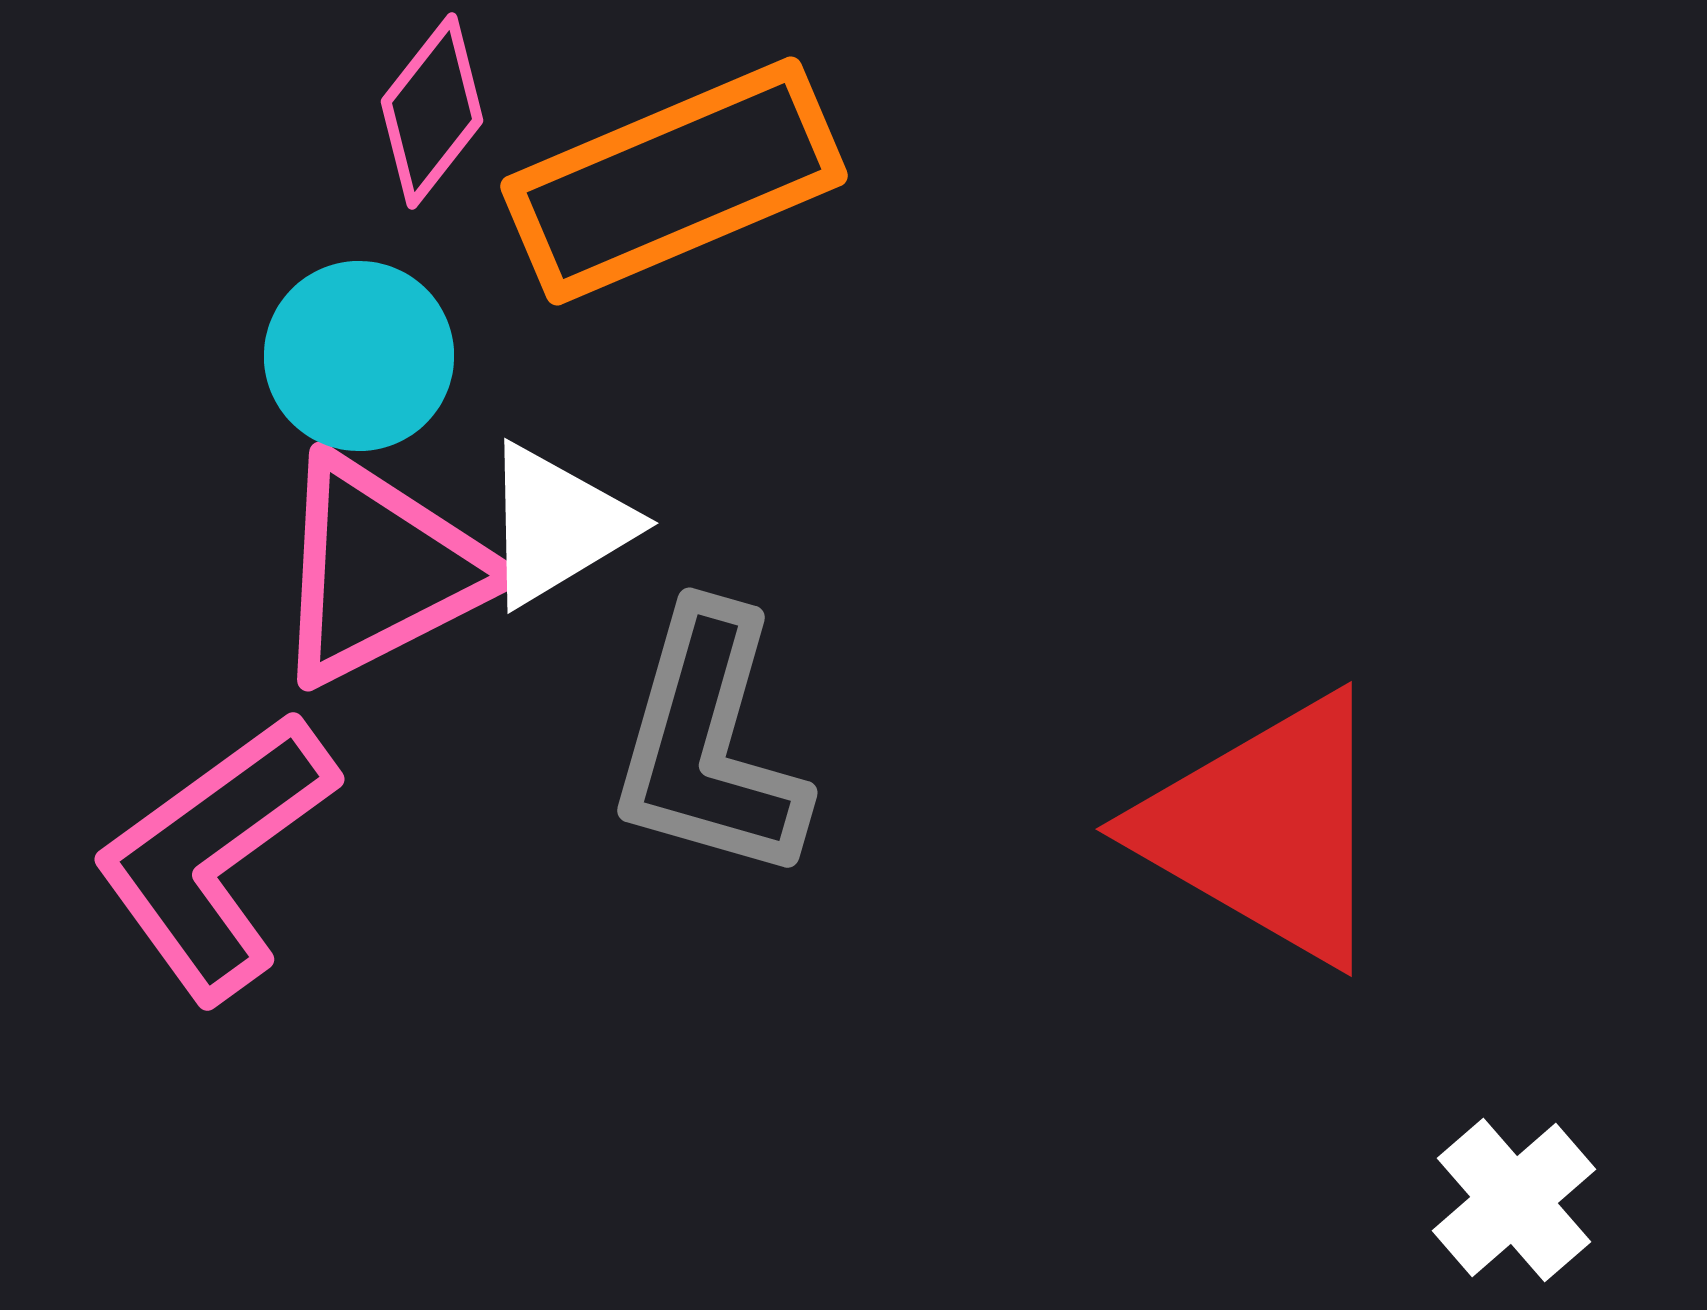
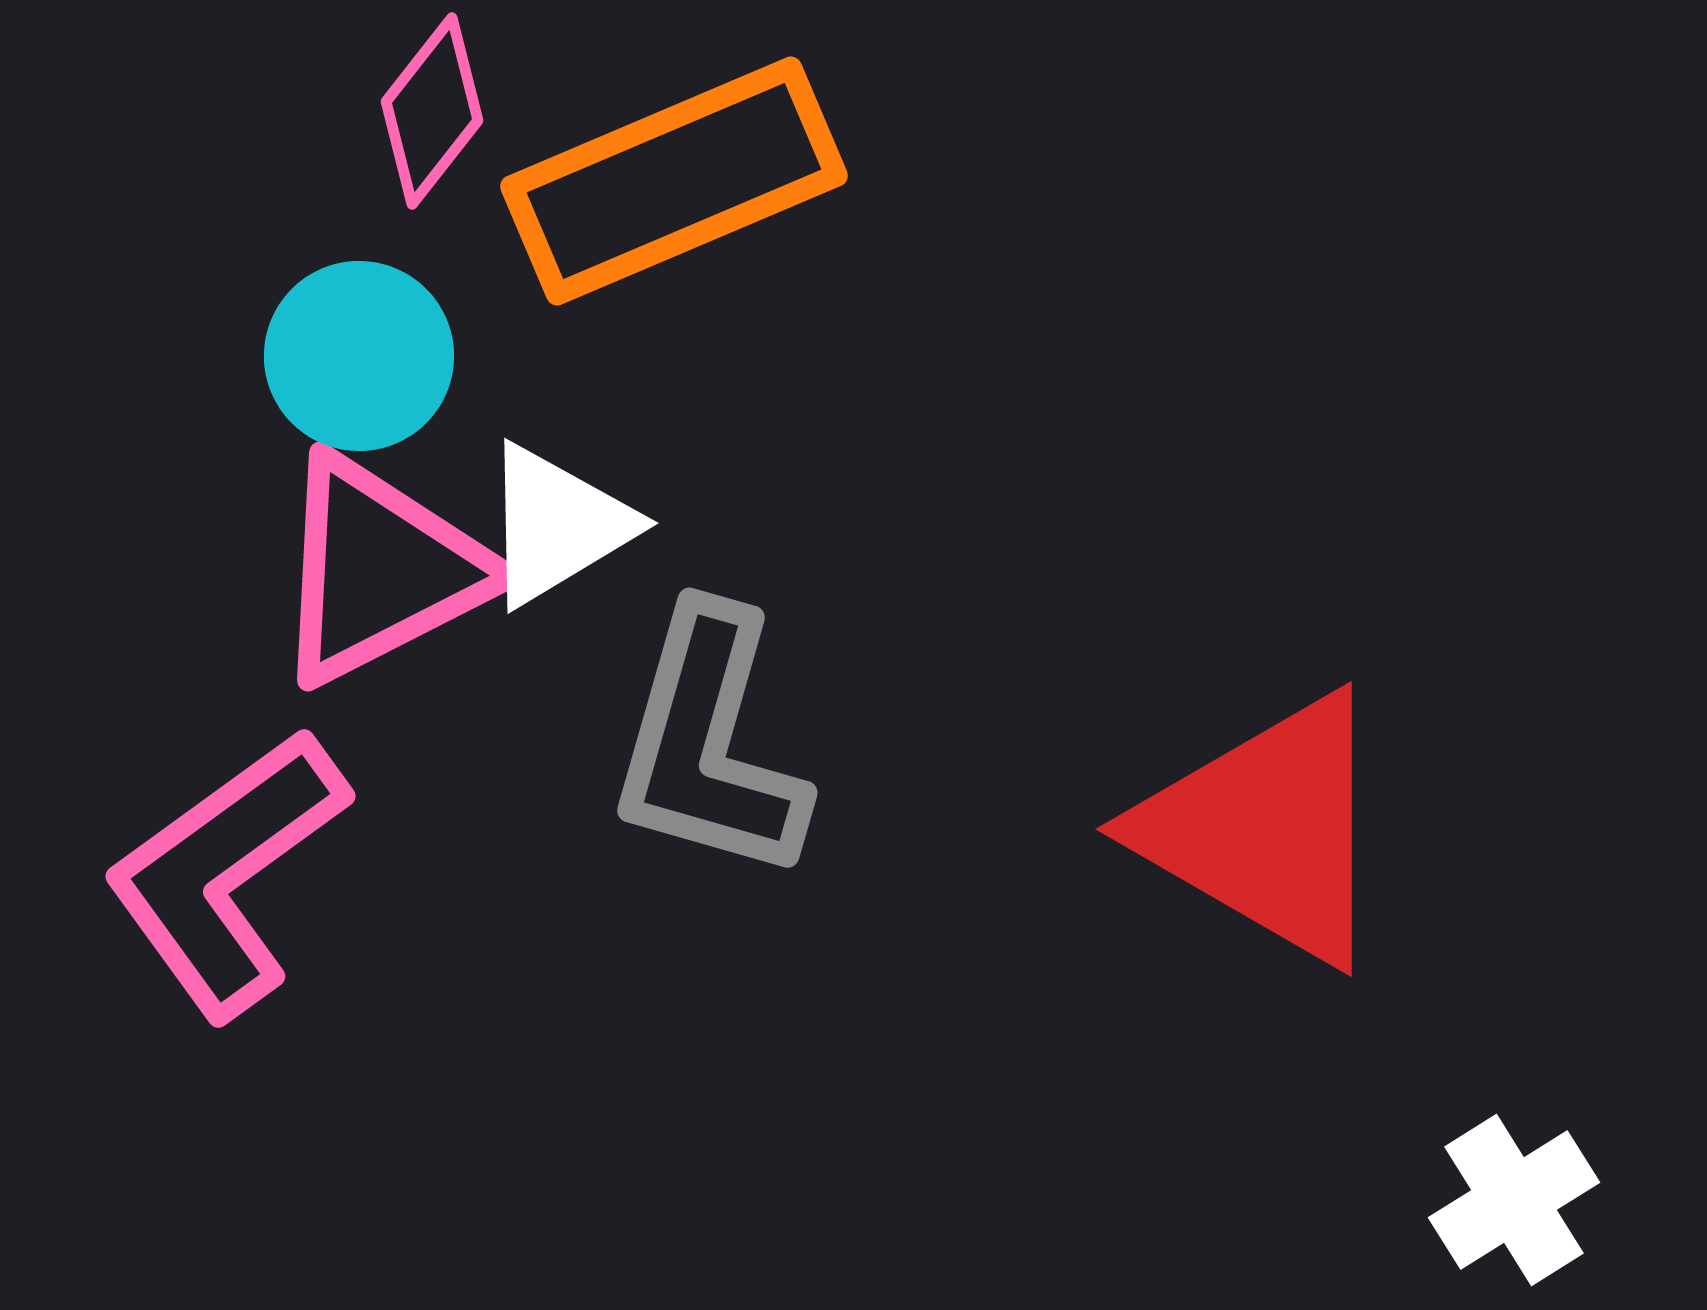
pink L-shape: moved 11 px right, 17 px down
white cross: rotated 9 degrees clockwise
